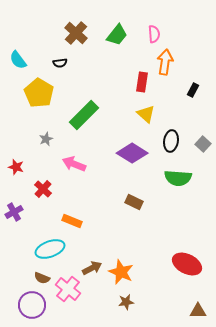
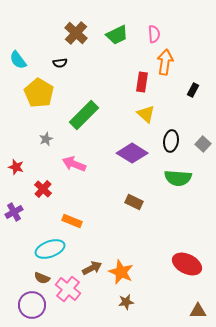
green trapezoid: rotated 25 degrees clockwise
